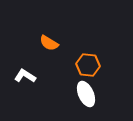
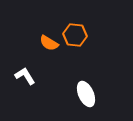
orange hexagon: moved 13 px left, 30 px up
white L-shape: rotated 25 degrees clockwise
